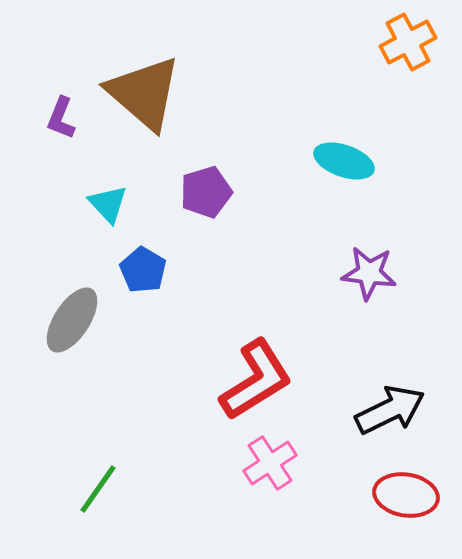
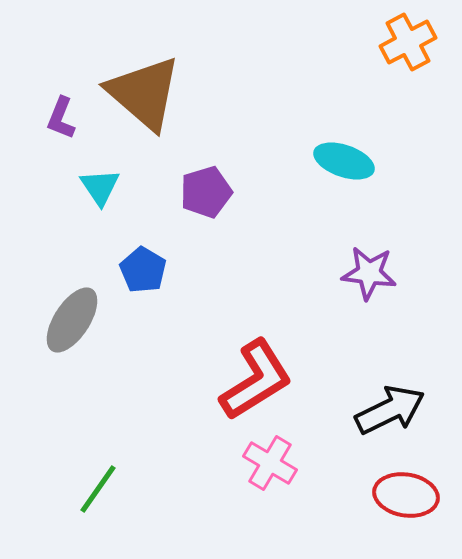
cyan triangle: moved 8 px left, 17 px up; rotated 9 degrees clockwise
pink cross: rotated 26 degrees counterclockwise
